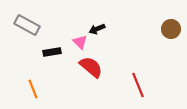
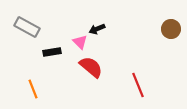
gray rectangle: moved 2 px down
